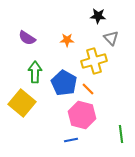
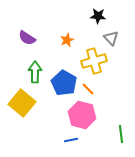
orange star: rotated 24 degrees counterclockwise
